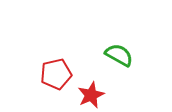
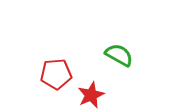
red pentagon: rotated 8 degrees clockwise
